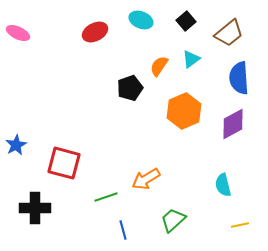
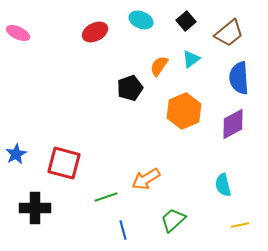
blue star: moved 9 px down
